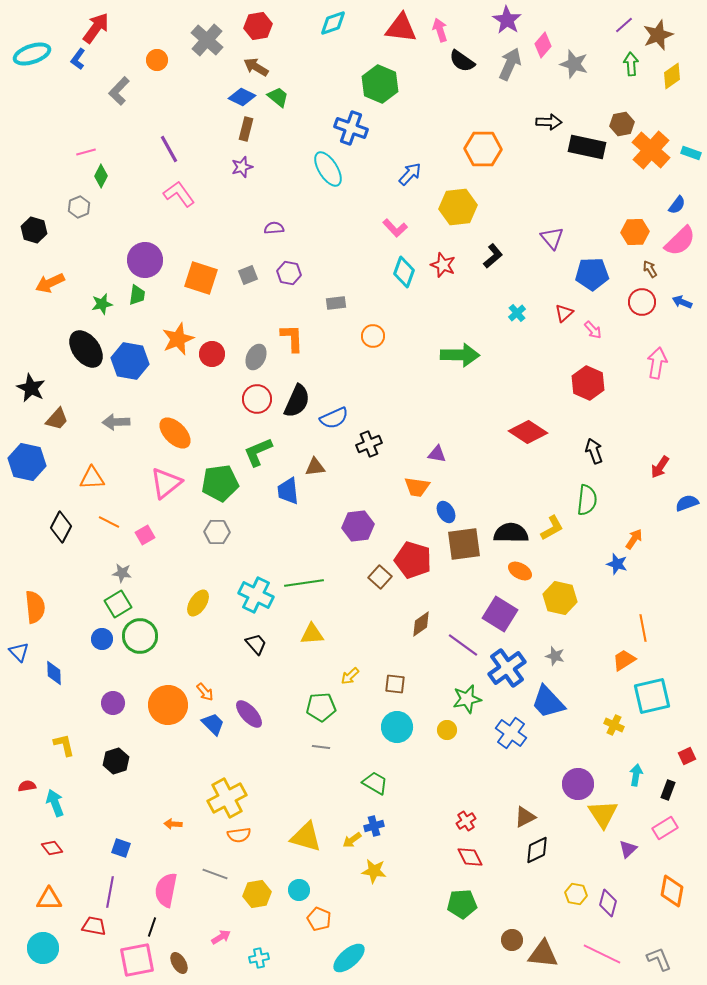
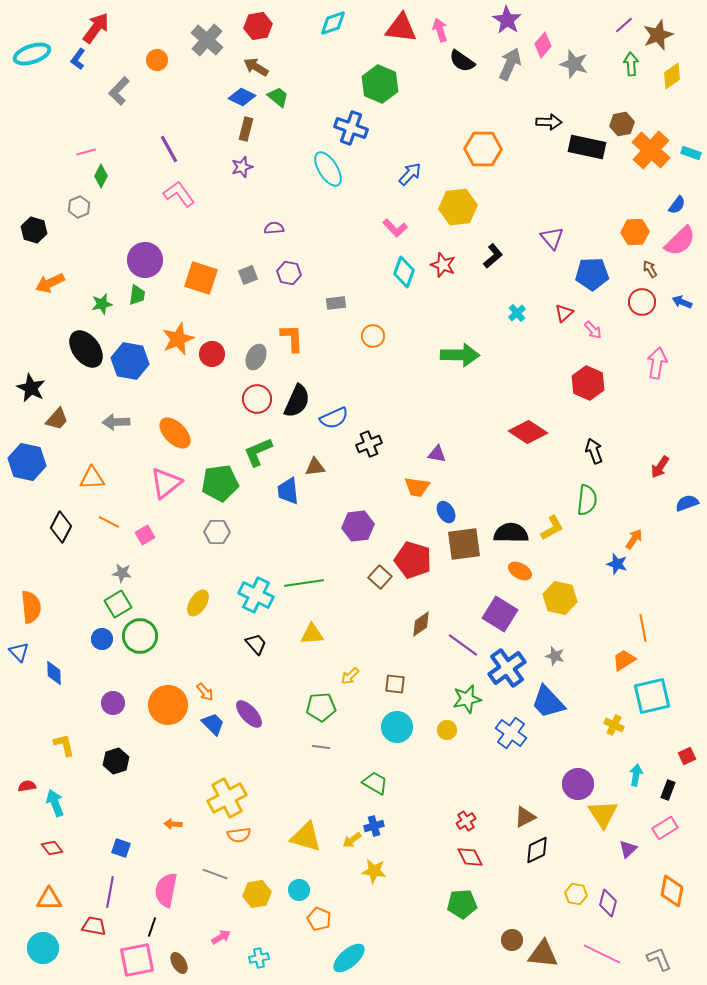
orange semicircle at (35, 607): moved 4 px left
